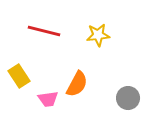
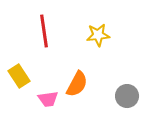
red line: rotated 68 degrees clockwise
gray circle: moved 1 px left, 2 px up
